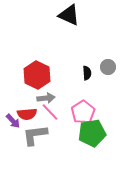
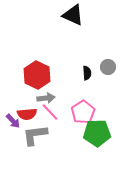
black triangle: moved 4 px right
green pentagon: moved 5 px right; rotated 8 degrees clockwise
